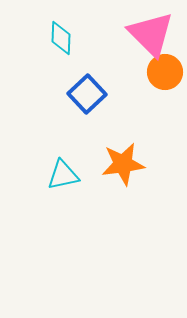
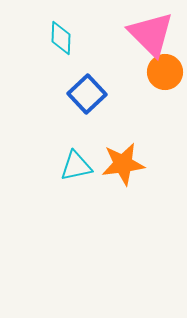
cyan triangle: moved 13 px right, 9 px up
